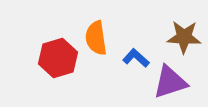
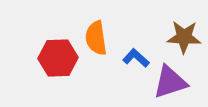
red hexagon: rotated 15 degrees clockwise
